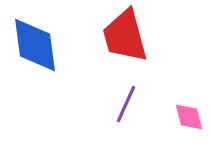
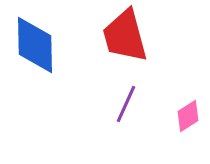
blue diamond: rotated 6 degrees clockwise
pink diamond: moved 1 px left, 1 px up; rotated 72 degrees clockwise
